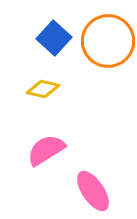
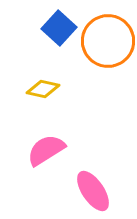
blue square: moved 5 px right, 10 px up
